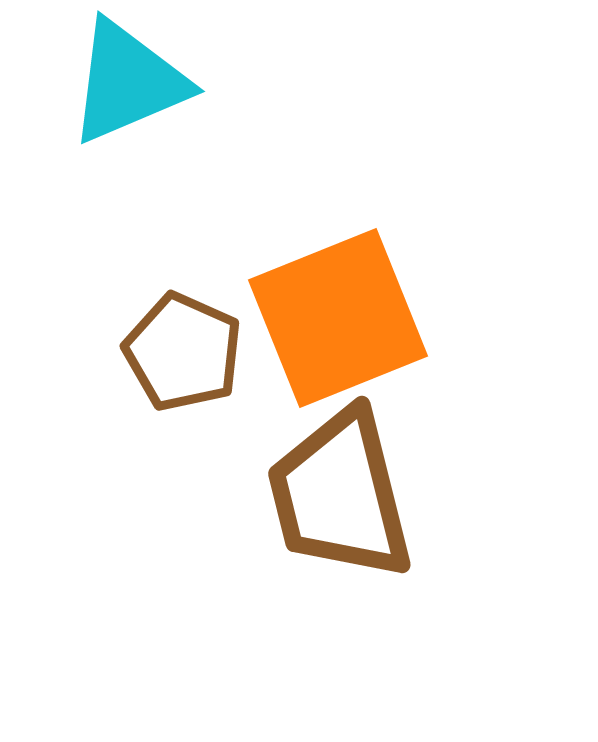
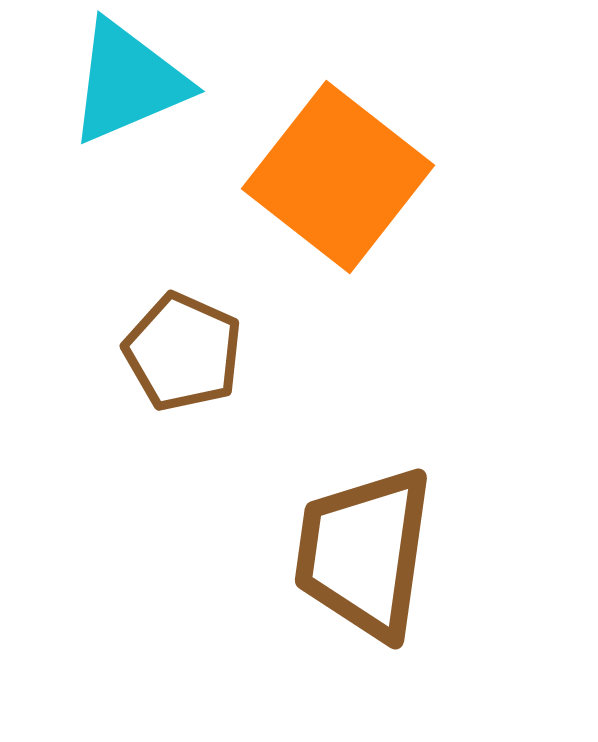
orange square: moved 141 px up; rotated 30 degrees counterclockwise
brown trapezoid: moved 24 px right, 58 px down; rotated 22 degrees clockwise
